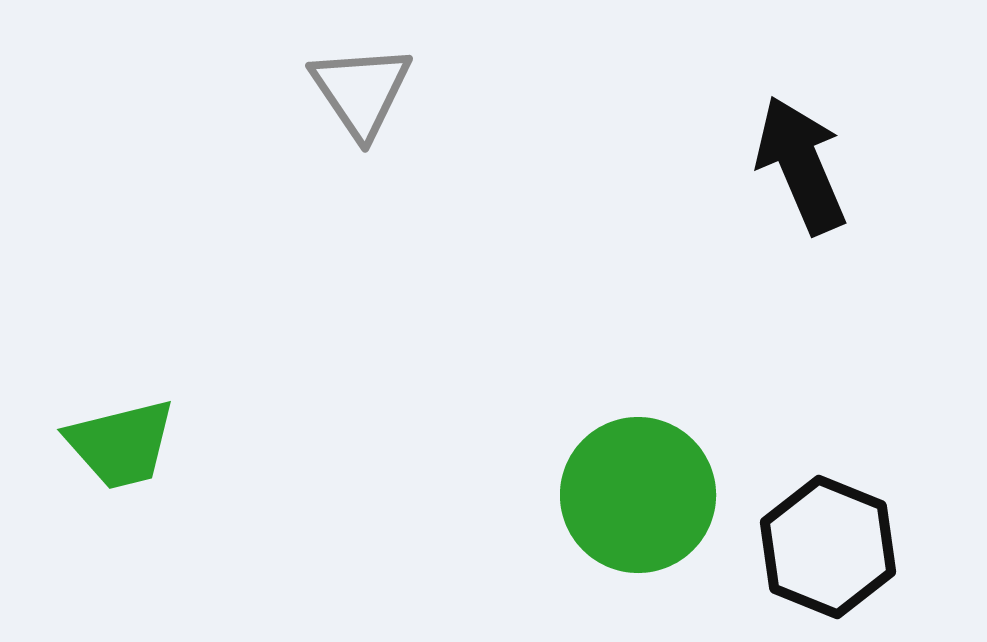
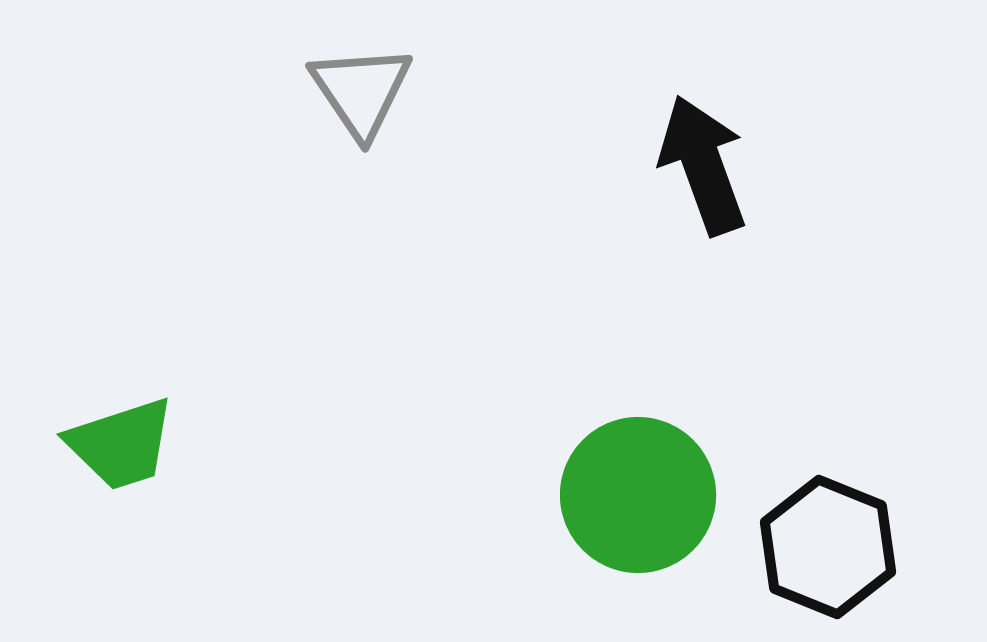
black arrow: moved 98 px left; rotated 3 degrees clockwise
green trapezoid: rotated 4 degrees counterclockwise
